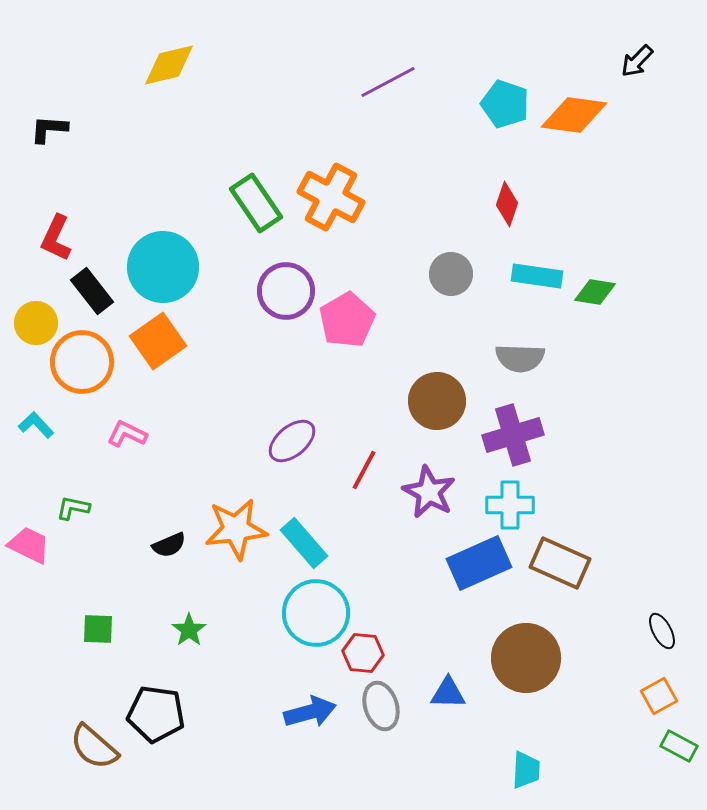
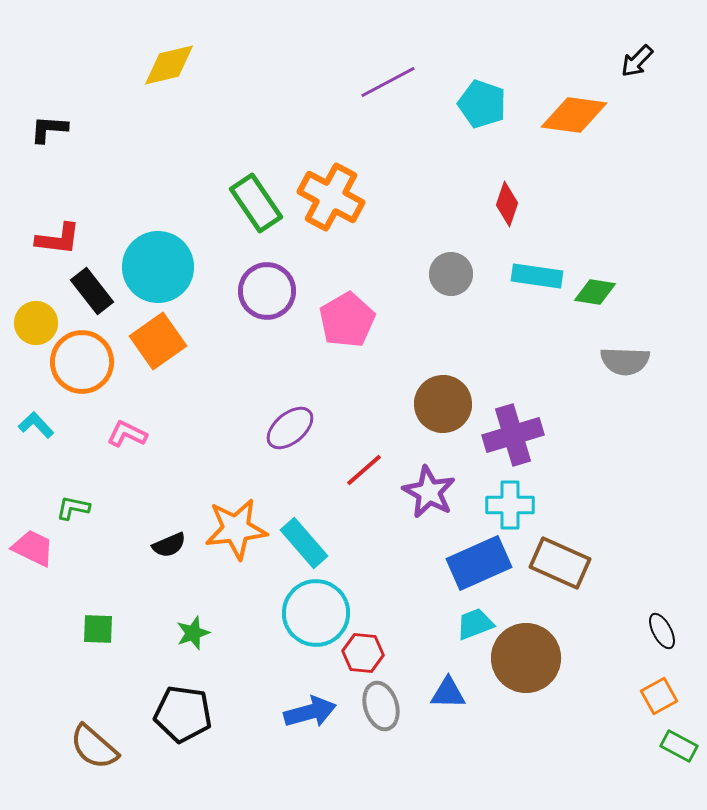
cyan pentagon at (505, 104): moved 23 px left
red L-shape at (56, 238): moved 2 px right, 1 px down; rotated 108 degrees counterclockwise
cyan circle at (163, 267): moved 5 px left
purple circle at (286, 291): moved 19 px left
gray semicircle at (520, 358): moved 105 px right, 3 px down
brown circle at (437, 401): moved 6 px right, 3 px down
purple ellipse at (292, 441): moved 2 px left, 13 px up
red line at (364, 470): rotated 21 degrees clockwise
pink trapezoid at (29, 545): moved 4 px right, 3 px down
green star at (189, 630): moved 4 px right, 3 px down; rotated 16 degrees clockwise
black pentagon at (156, 714): moved 27 px right
cyan trapezoid at (526, 770): moved 51 px left, 146 px up; rotated 114 degrees counterclockwise
